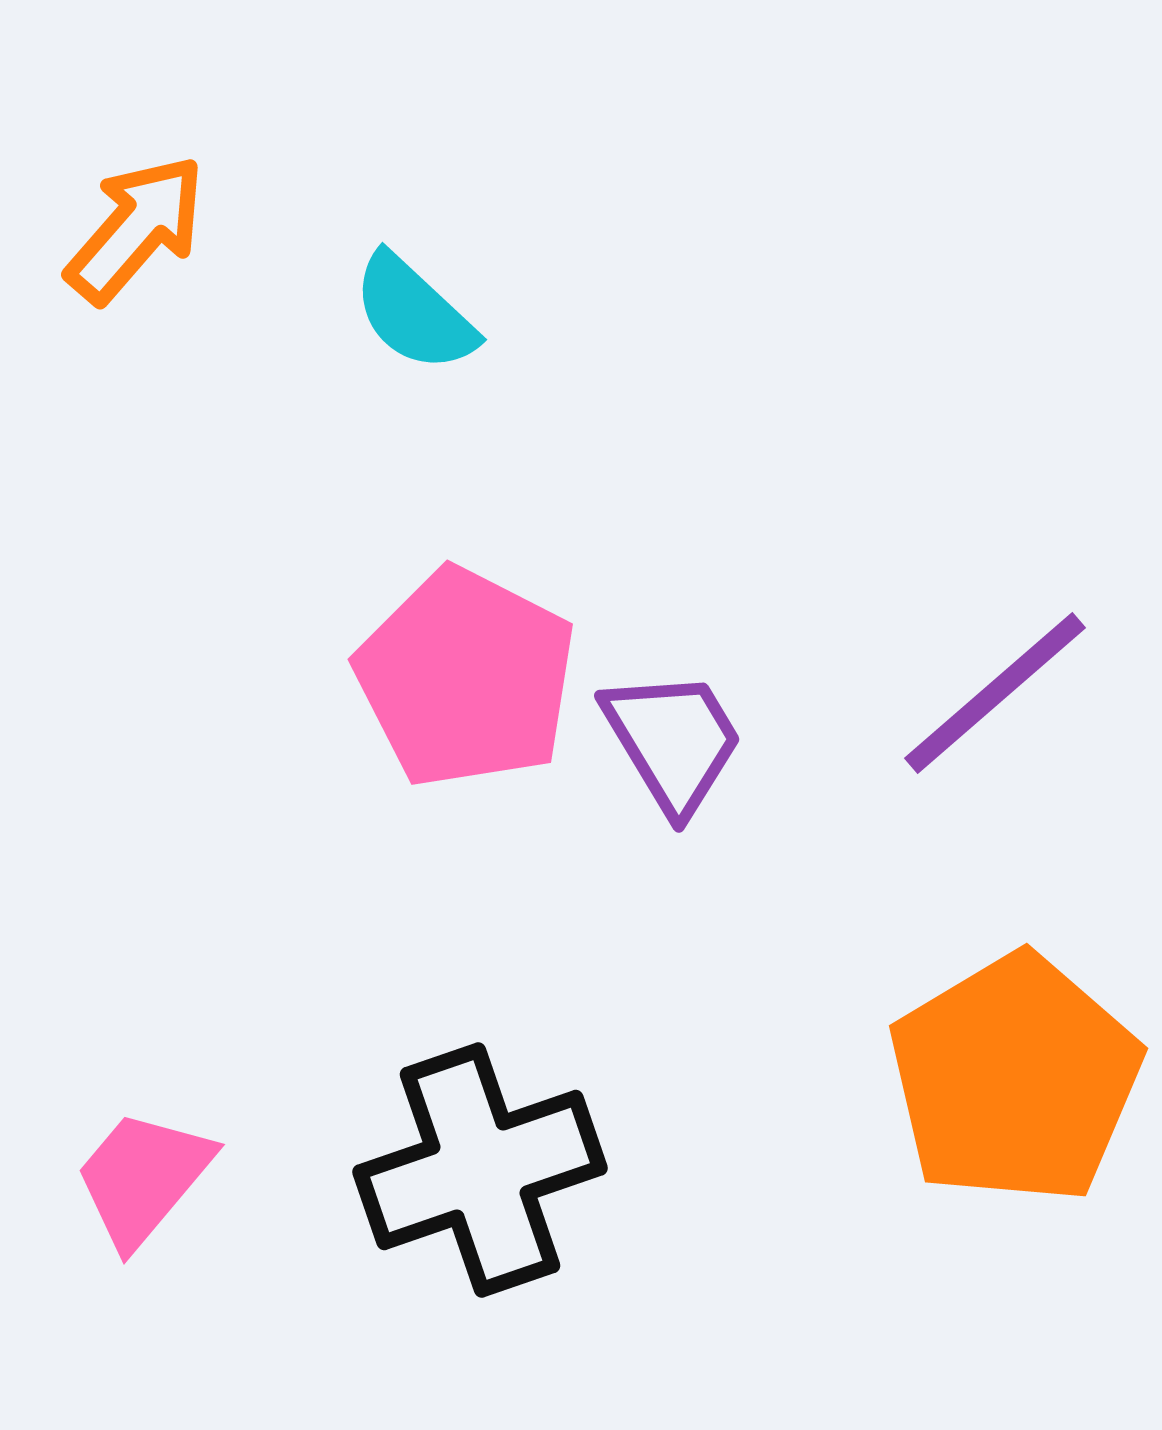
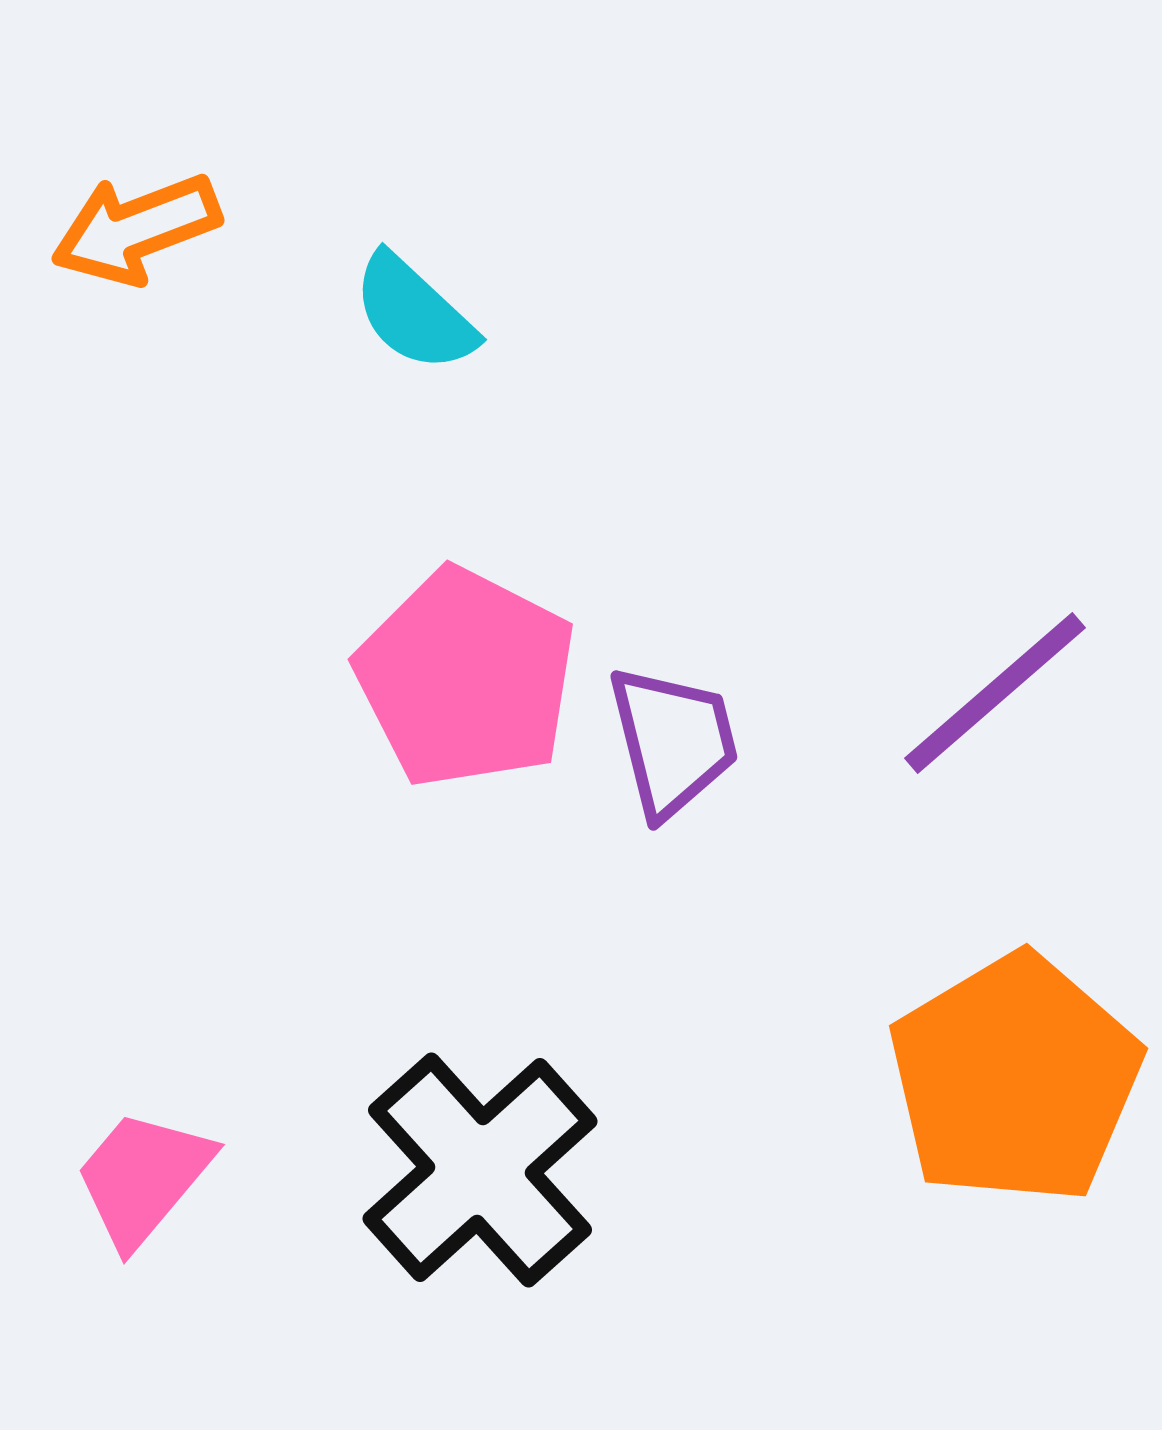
orange arrow: rotated 152 degrees counterclockwise
purple trapezoid: rotated 17 degrees clockwise
black cross: rotated 23 degrees counterclockwise
